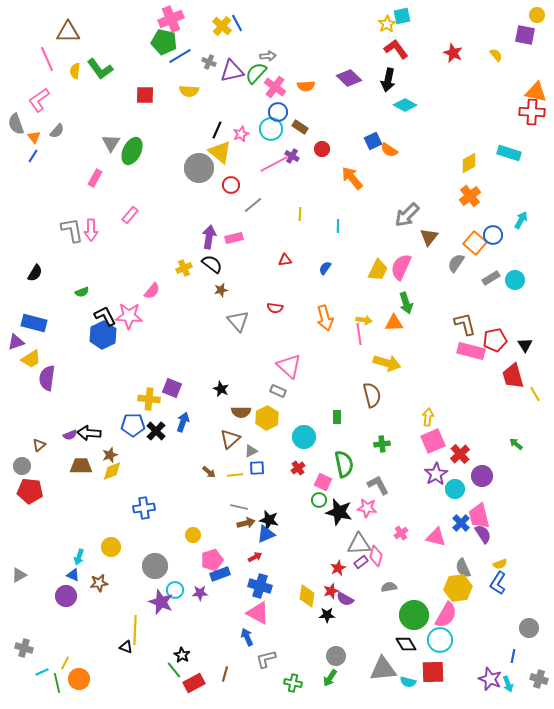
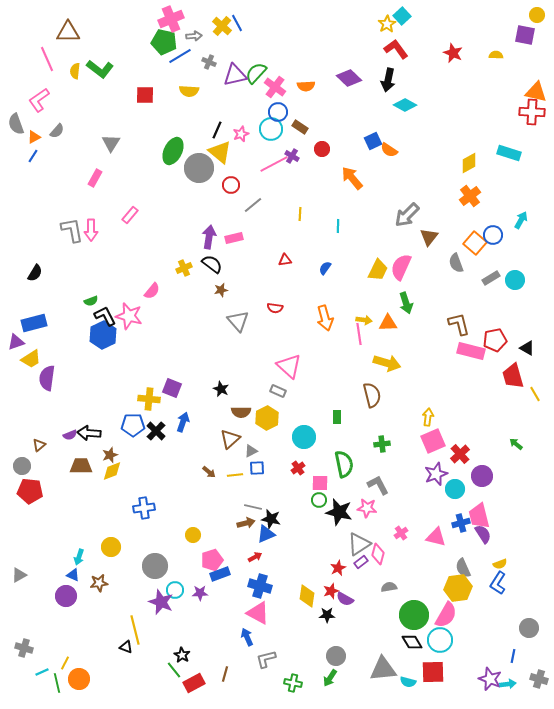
cyan square at (402, 16): rotated 30 degrees counterclockwise
yellow semicircle at (496, 55): rotated 48 degrees counterclockwise
gray arrow at (268, 56): moved 74 px left, 20 px up
green L-shape at (100, 69): rotated 16 degrees counterclockwise
purple triangle at (232, 71): moved 3 px right, 4 px down
orange triangle at (34, 137): rotated 40 degrees clockwise
green ellipse at (132, 151): moved 41 px right
gray semicircle at (456, 263): rotated 54 degrees counterclockwise
green semicircle at (82, 292): moved 9 px right, 9 px down
pink star at (129, 316): rotated 12 degrees clockwise
blue rectangle at (34, 323): rotated 30 degrees counterclockwise
orange triangle at (394, 323): moved 6 px left
brown L-shape at (465, 324): moved 6 px left
black triangle at (525, 345): moved 2 px right, 3 px down; rotated 28 degrees counterclockwise
purple star at (436, 474): rotated 10 degrees clockwise
pink square at (323, 482): moved 3 px left, 1 px down; rotated 24 degrees counterclockwise
gray line at (239, 507): moved 14 px right
black star at (269, 520): moved 2 px right, 1 px up
blue cross at (461, 523): rotated 30 degrees clockwise
gray triangle at (359, 544): rotated 30 degrees counterclockwise
pink diamond at (376, 556): moved 2 px right, 2 px up
yellow line at (135, 630): rotated 16 degrees counterclockwise
black diamond at (406, 644): moved 6 px right, 2 px up
cyan arrow at (508, 684): rotated 77 degrees counterclockwise
